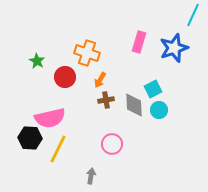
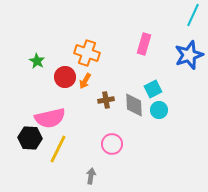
pink rectangle: moved 5 px right, 2 px down
blue star: moved 15 px right, 7 px down
orange arrow: moved 15 px left, 1 px down
